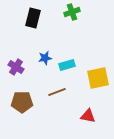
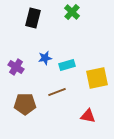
green cross: rotated 28 degrees counterclockwise
yellow square: moved 1 px left
brown pentagon: moved 3 px right, 2 px down
